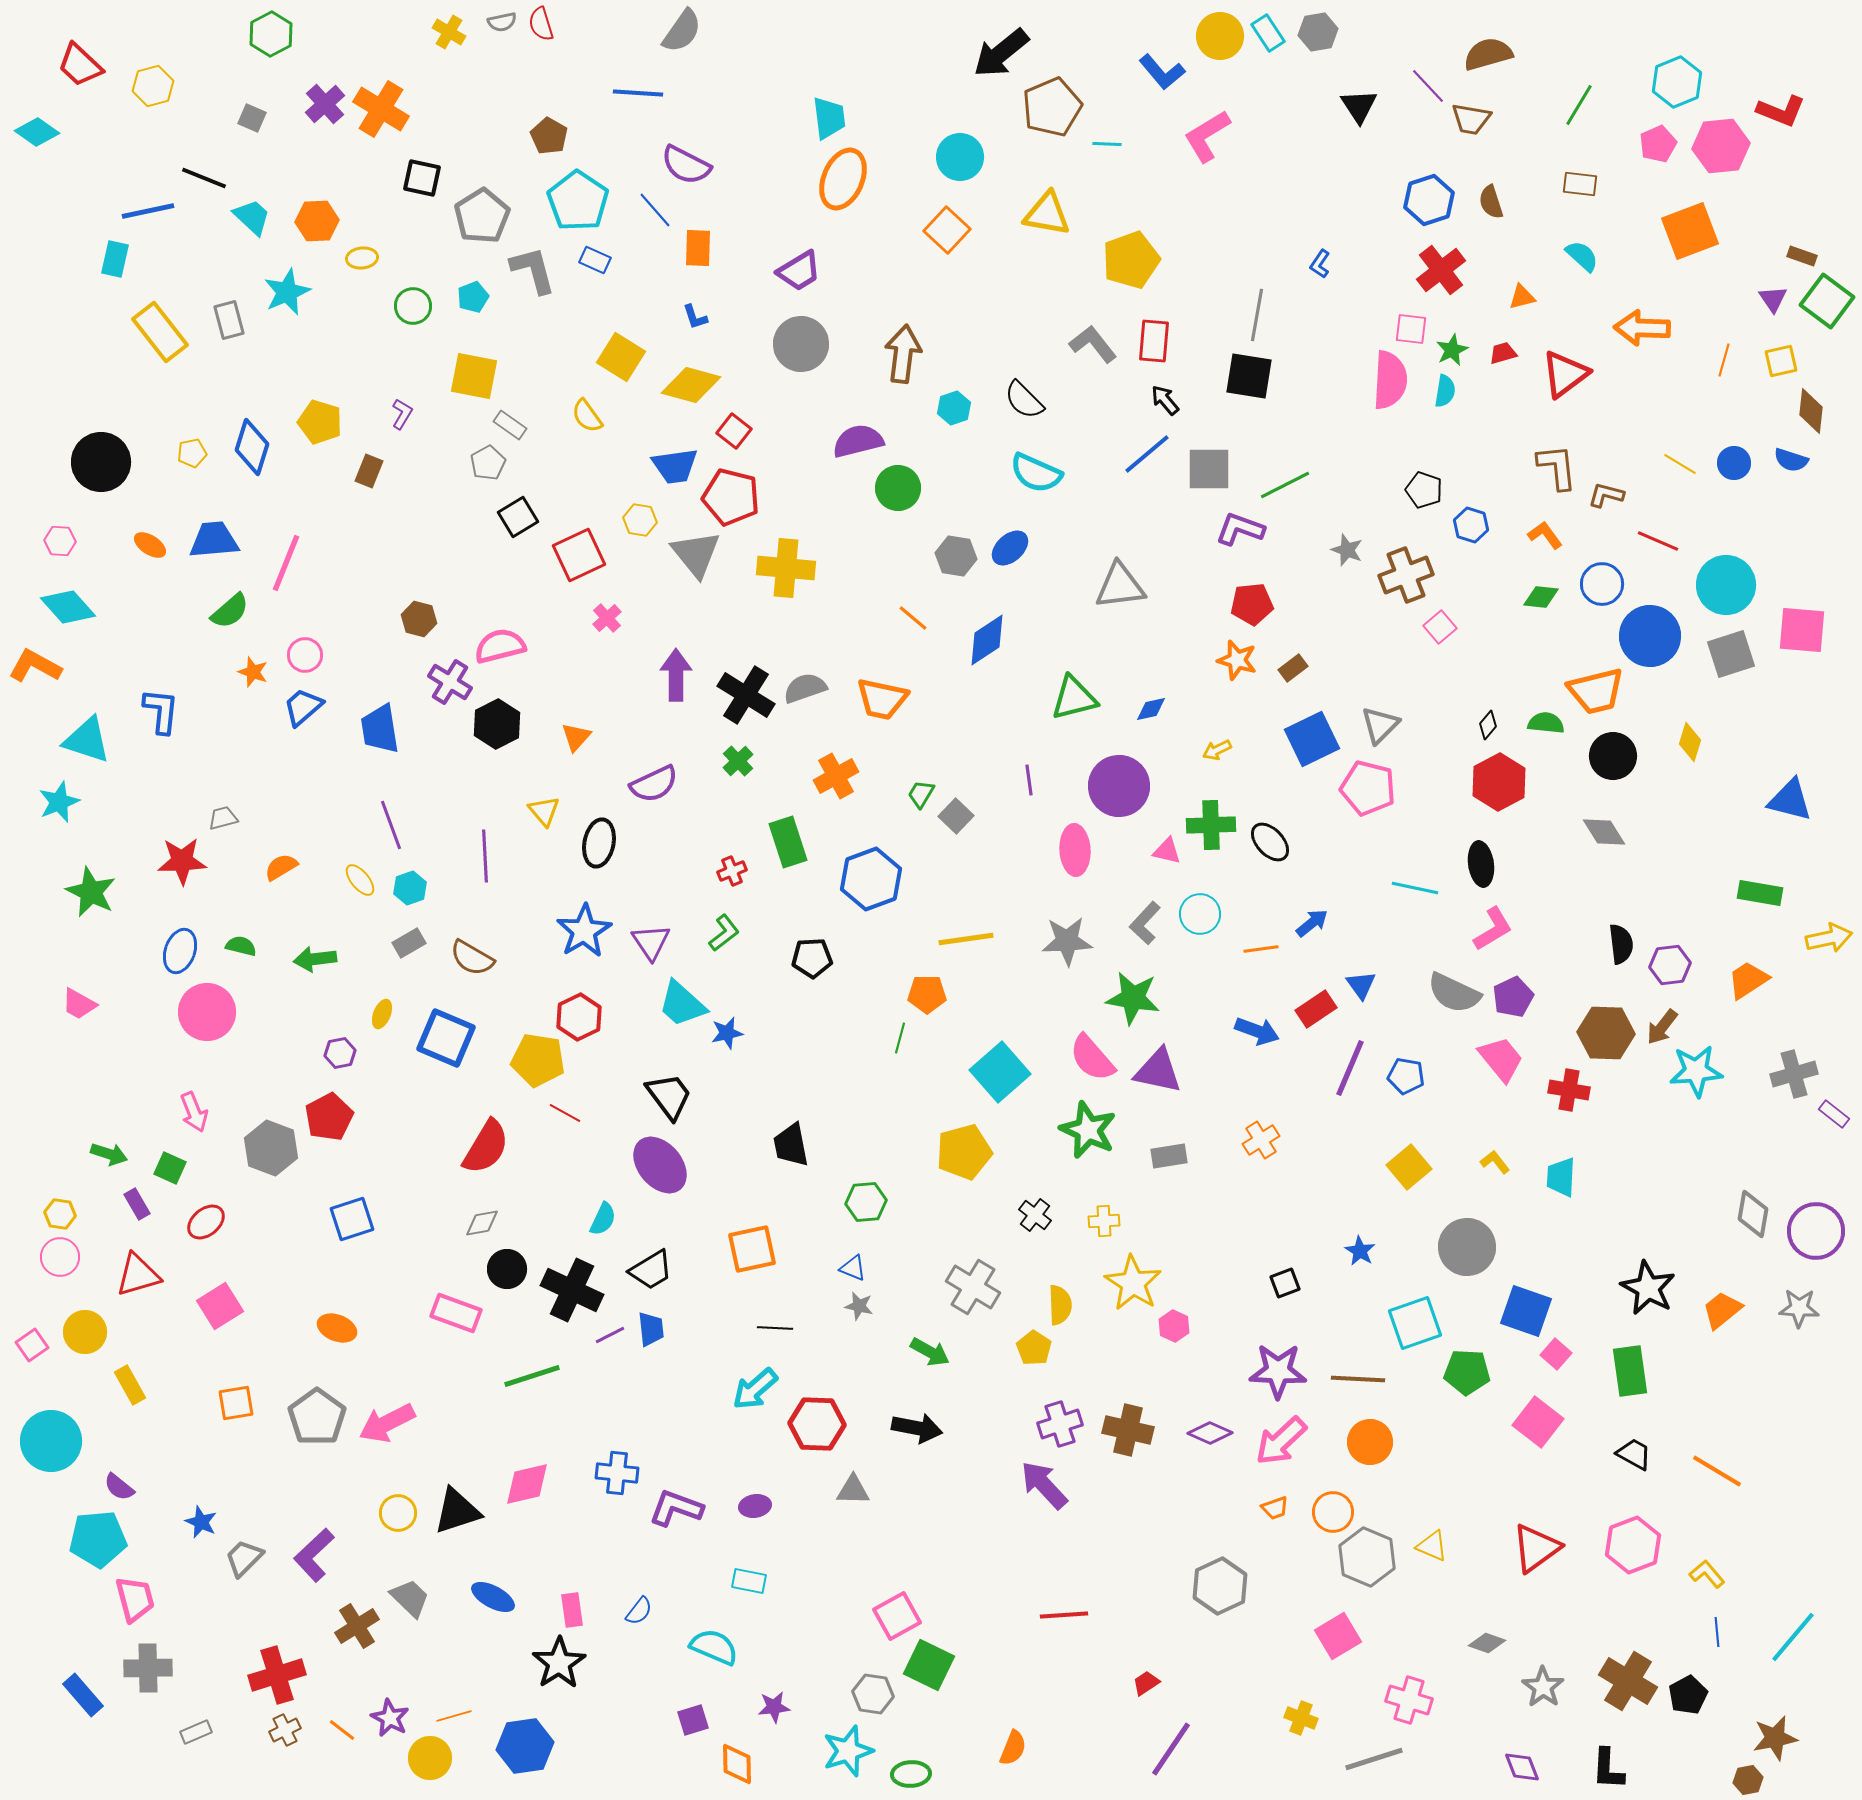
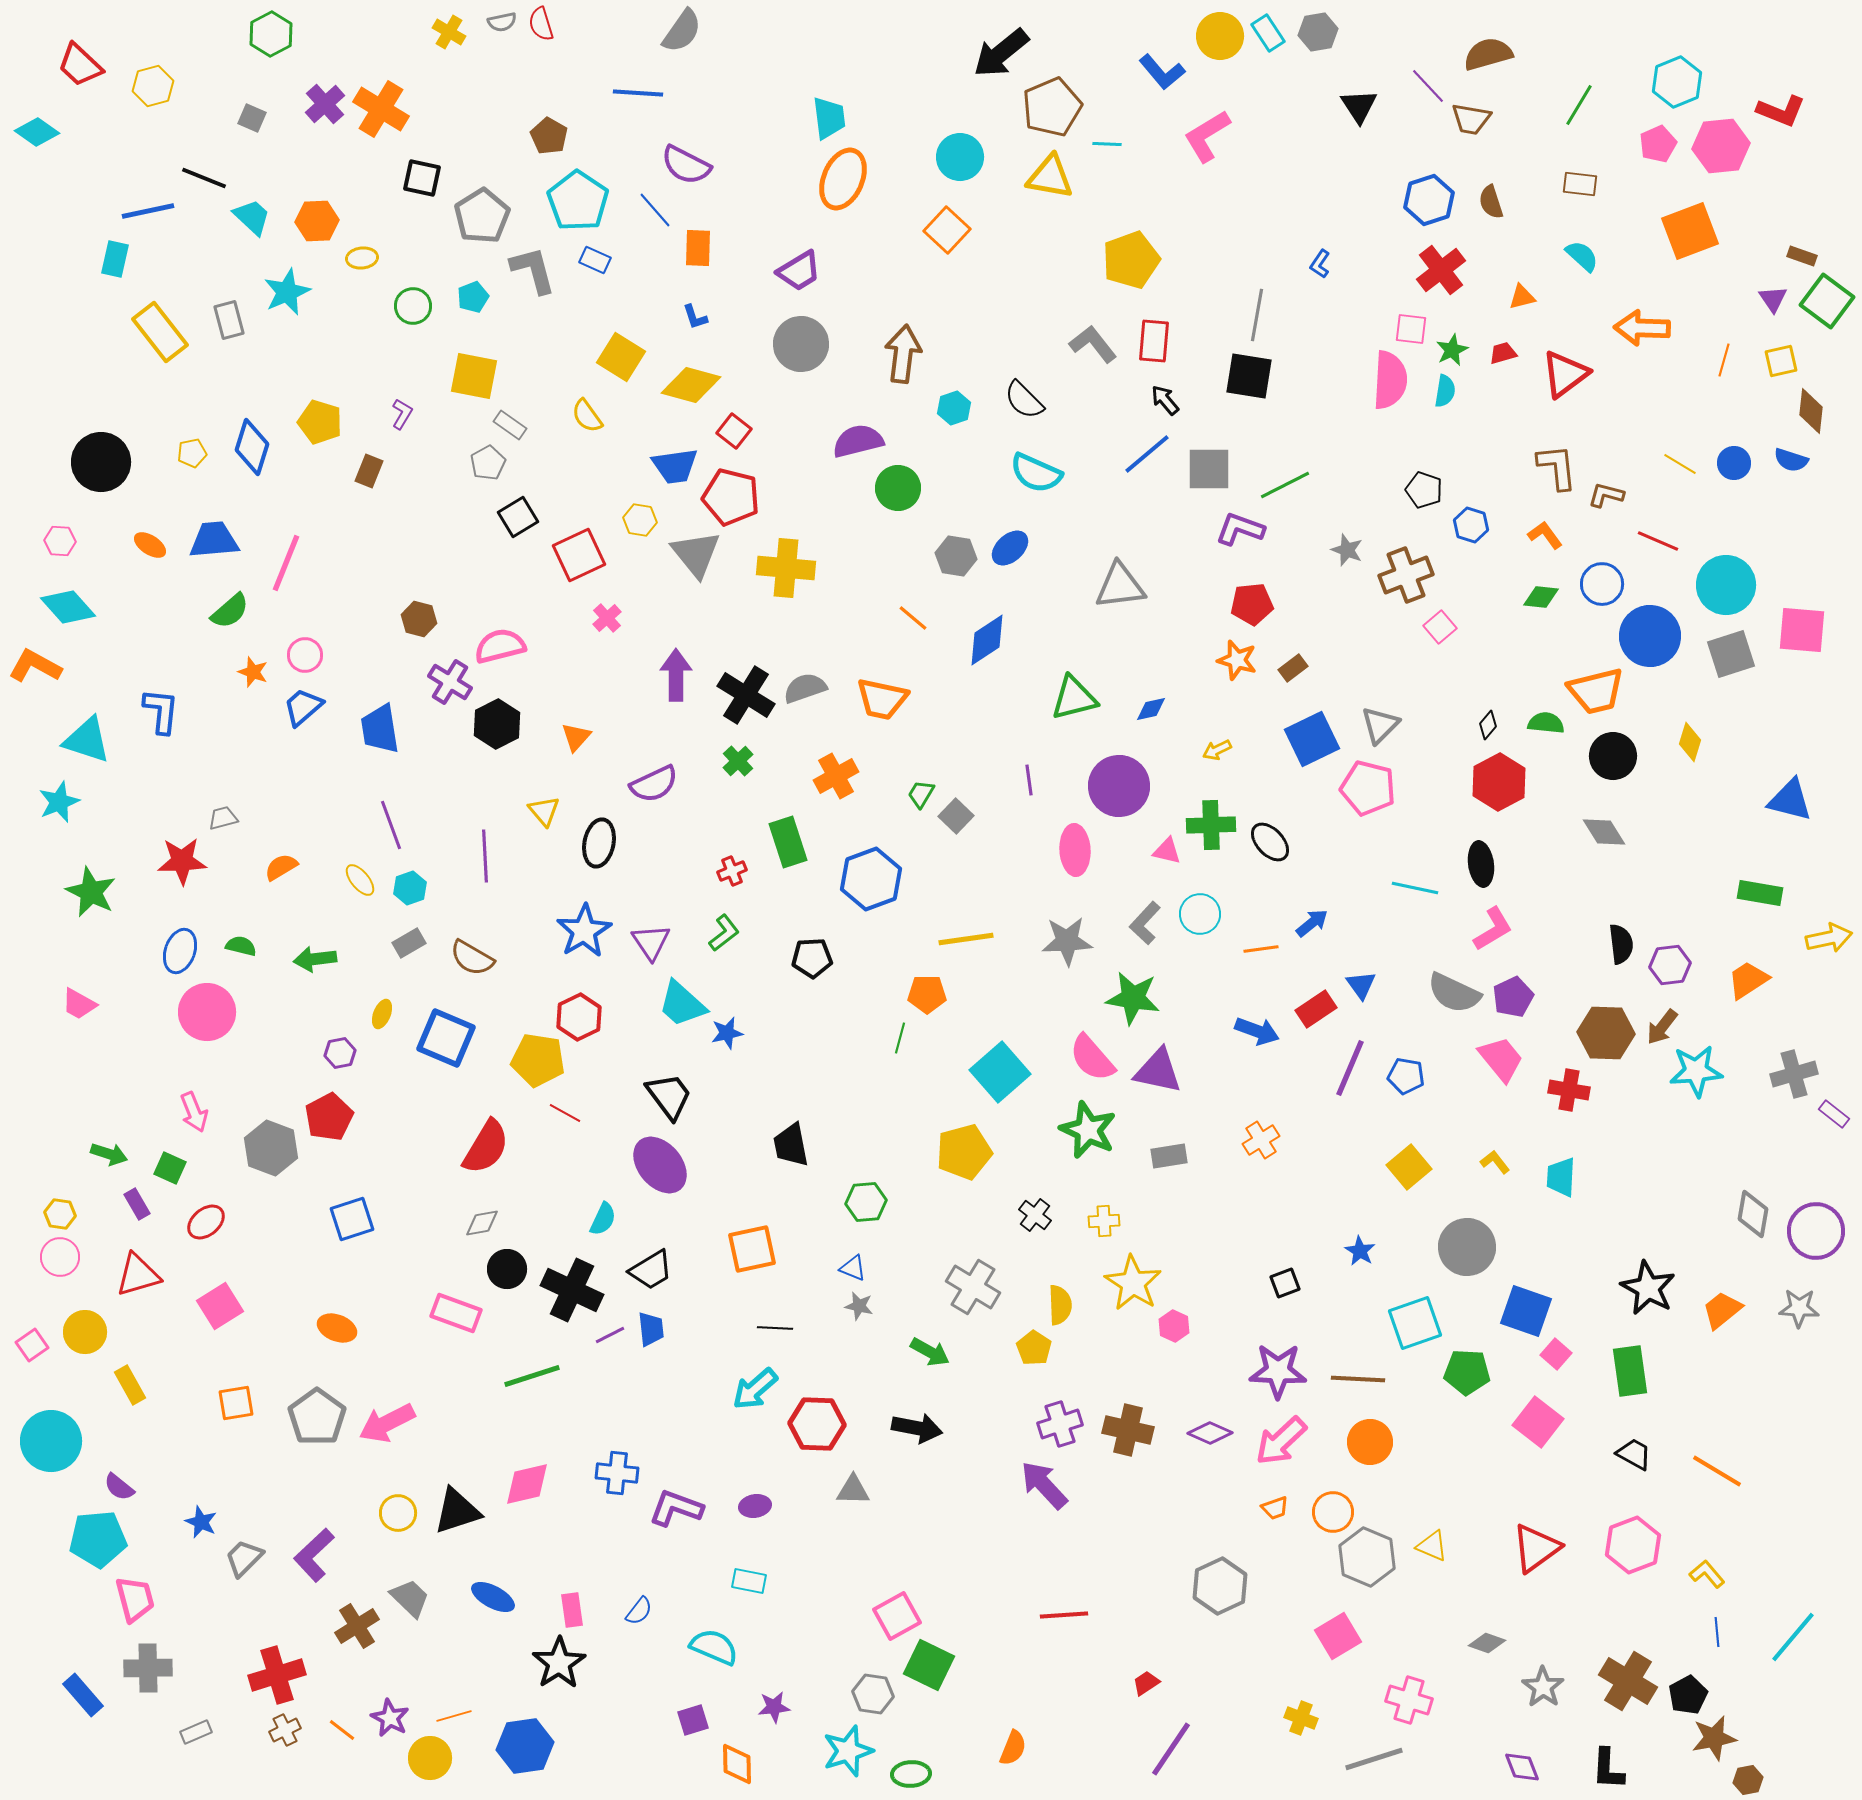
yellow triangle at (1047, 214): moved 3 px right, 37 px up
brown star at (1775, 1738): moved 61 px left
